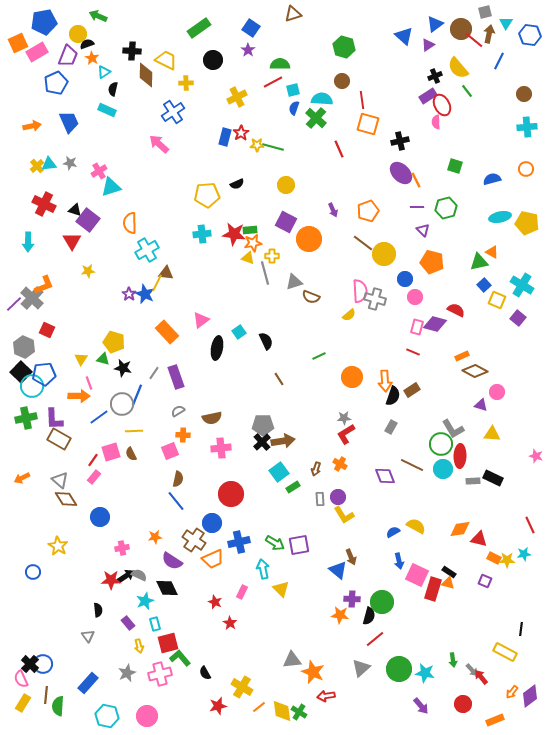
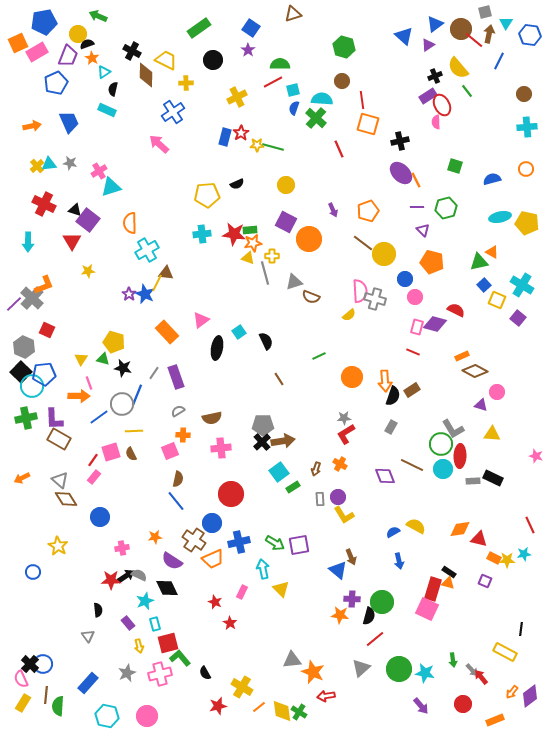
black cross at (132, 51): rotated 24 degrees clockwise
pink square at (417, 575): moved 10 px right, 34 px down
